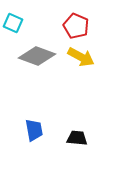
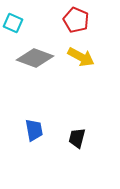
red pentagon: moved 6 px up
gray diamond: moved 2 px left, 2 px down
black trapezoid: rotated 80 degrees counterclockwise
